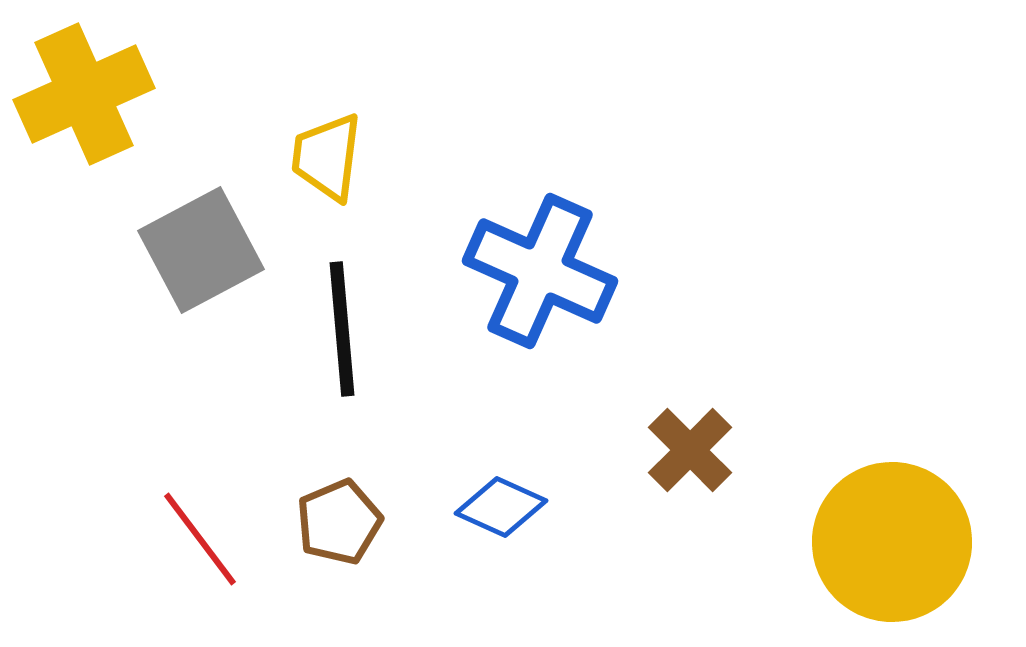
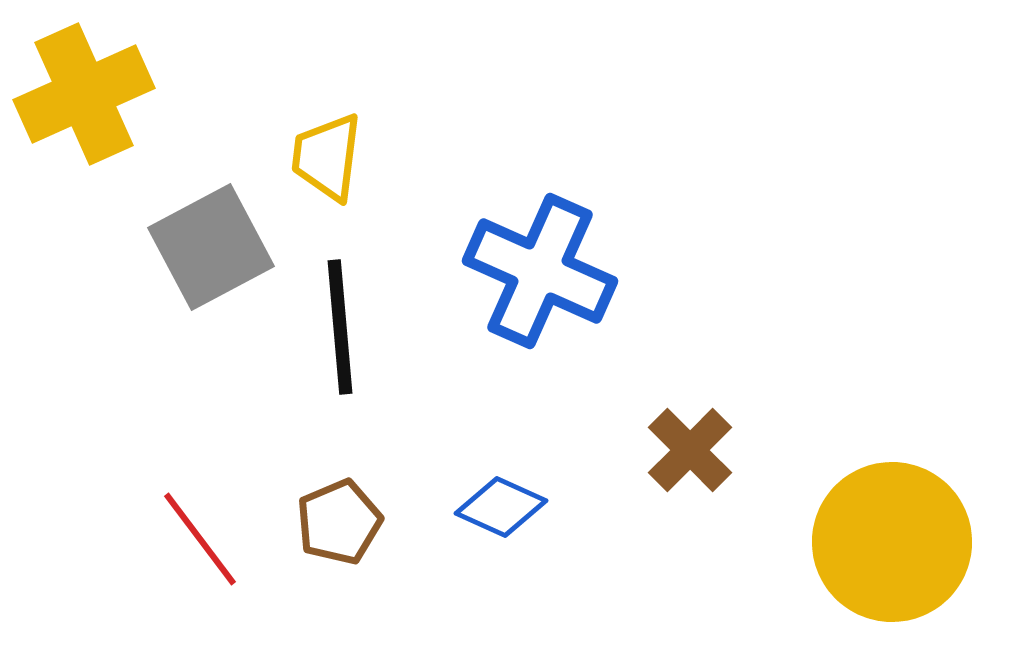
gray square: moved 10 px right, 3 px up
black line: moved 2 px left, 2 px up
